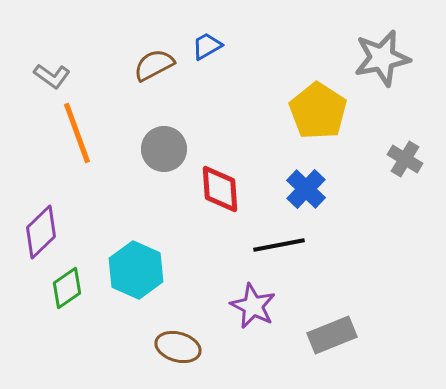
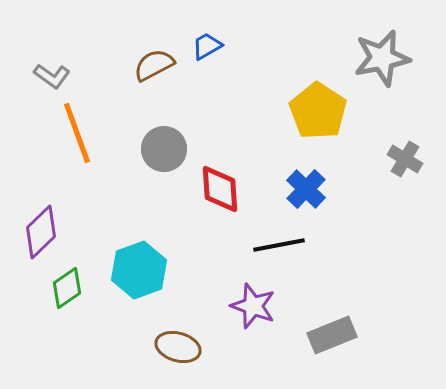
cyan hexagon: moved 3 px right; rotated 16 degrees clockwise
purple star: rotated 6 degrees counterclockwise
